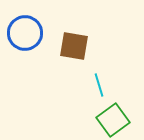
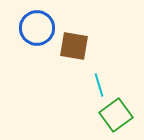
blue circle: moved 12 px right, 5 px up
green square: moved 3 px right, 5 px up
